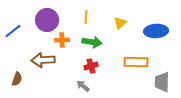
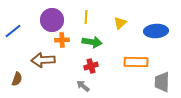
purple circle: moved 5 px right
